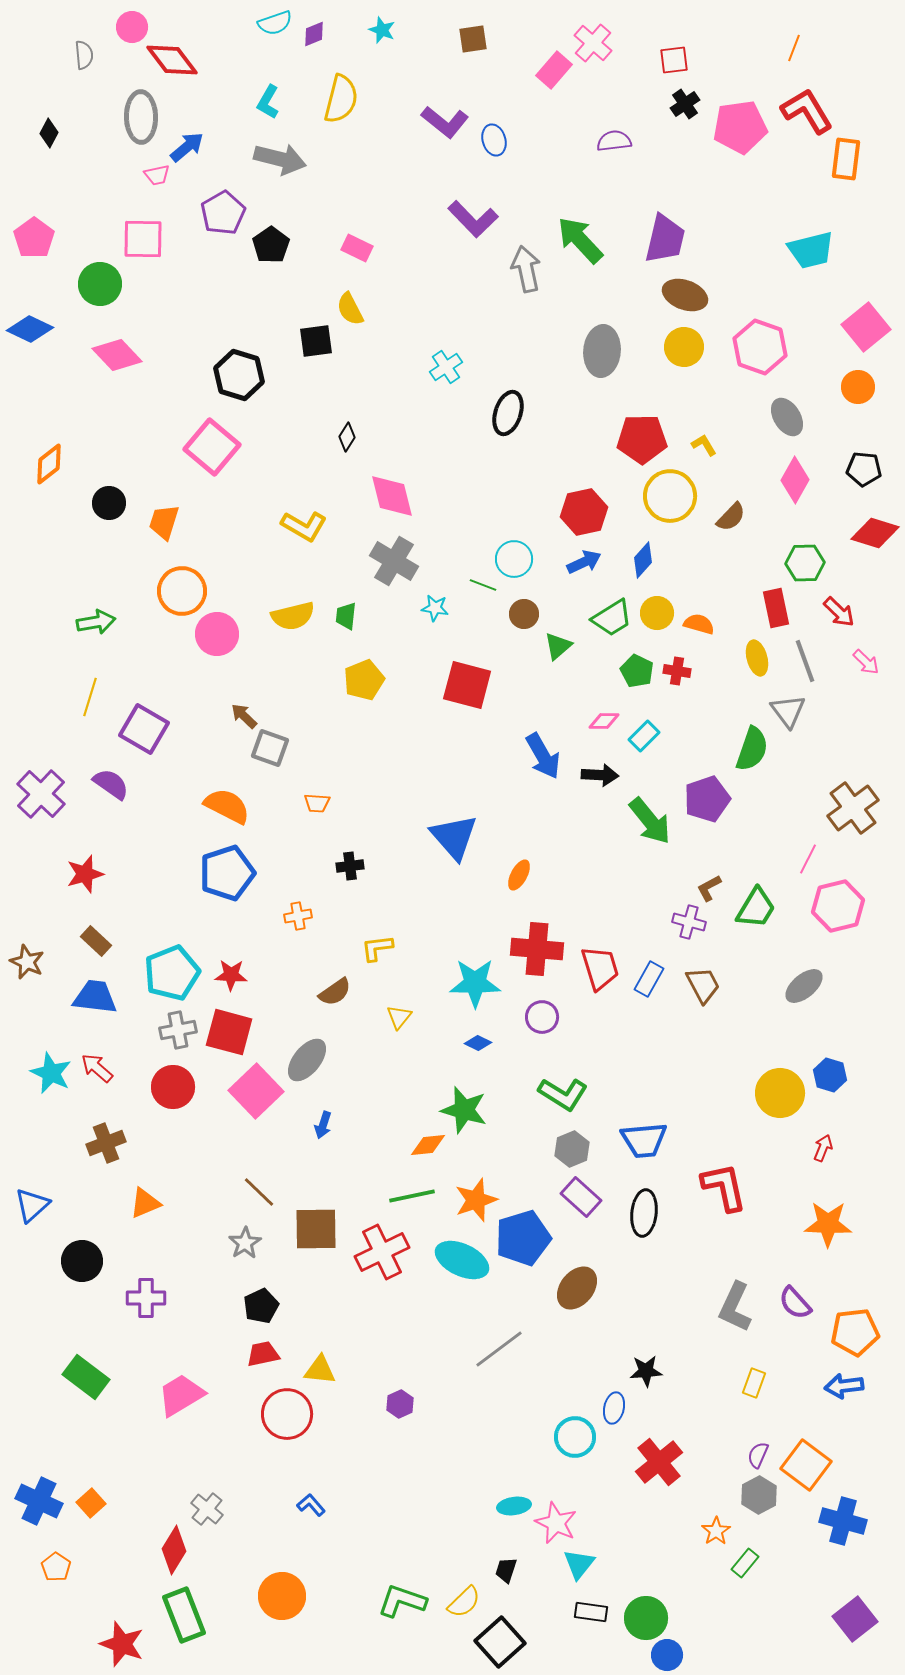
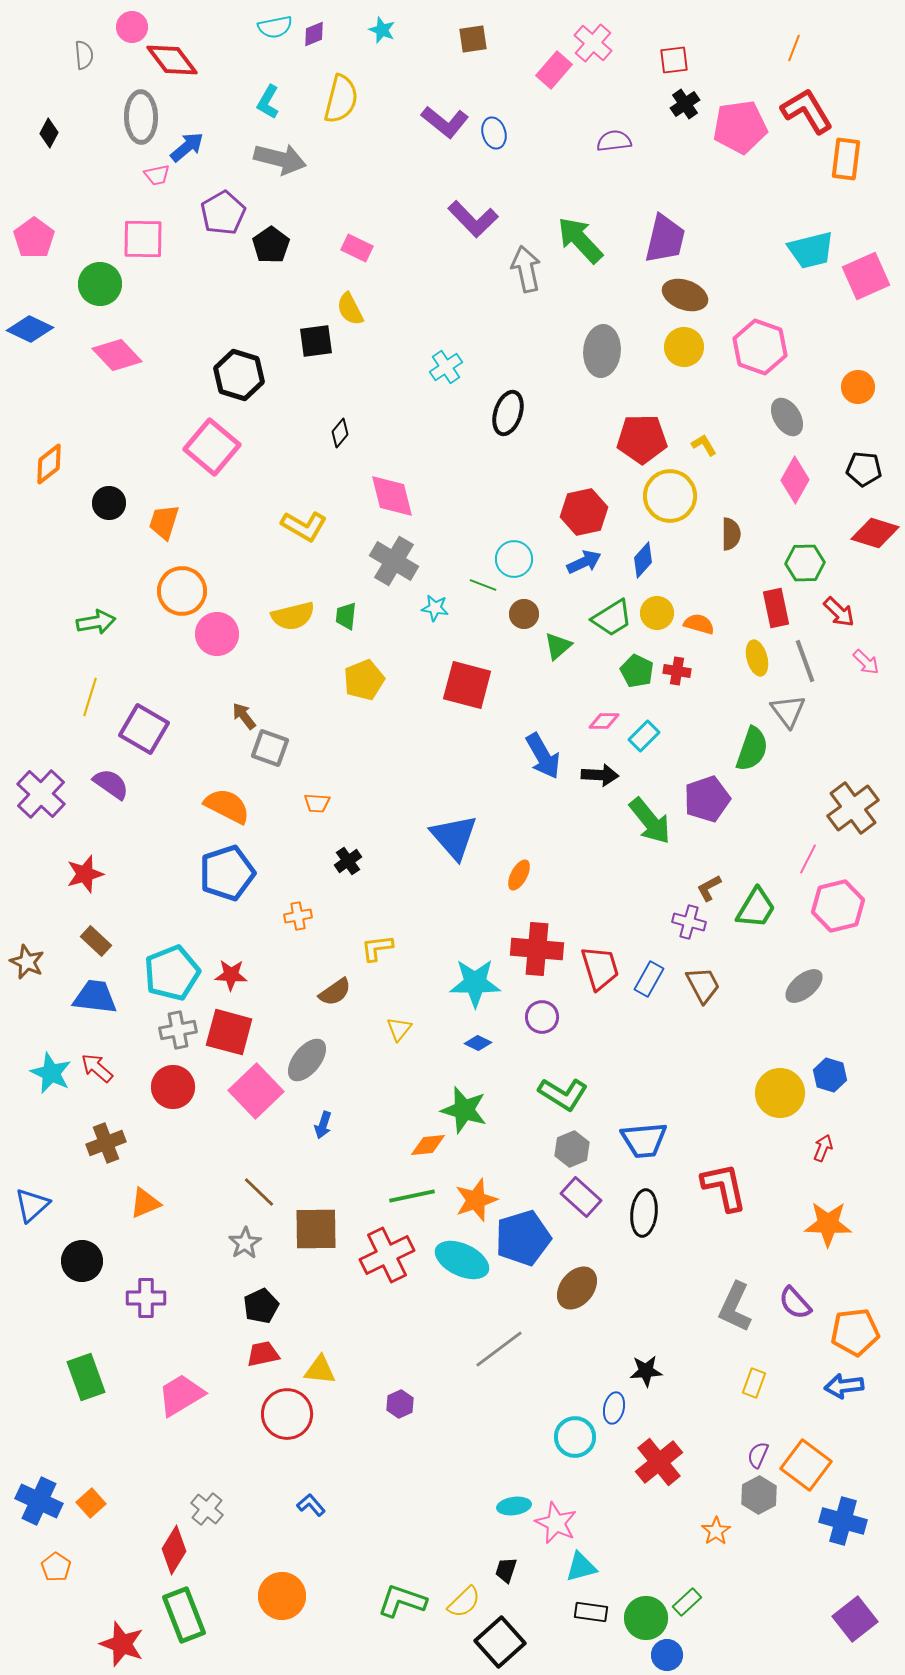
cyan semicircle at (275, 23): moved 4 px down; rotated 8 degrees clockwise
blue ellipse at (494, 140): moved 7 px up
pink square at (866, 327): moved 51 px up; rotated 15 degrees clockwise
black diamond at (347, 437): moved 7 px left, 4 px up; rotated 8 degrees clockwise
brown semicircle at (731, 517): moved 17 px down; rotated 44 degrees counterclockwise
brown arrow at (244, 716): rotated 8 degrees clockwise
black cross at (350, 866): moved 2 px left, 5 px up; rotated 28 degrees counterclockwise
yellow triangle at (399, 1017): moved 12 px down
red cross at (382, 1252): moved 5 px right, 3 px down
green rectangle at (86, 1377): rotated 33 degrees clockwise
green rectangle at (745, 1563): moved 58 px left, 39 px down; rotated 8 degrees clockwise
cyan triangle at (579, 1564): moved 2 px right, 3 px down; rotated 36 degrees clockwise
